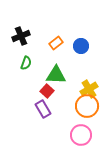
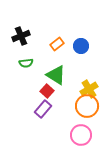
orange rectangle: moved 1 px right, 1 px down
green semicircle: rotated 64 degrees clockwise
green triangle: rotated 30 degrees clockwise
purple rectangle: rotated 72 degrees clockwise
